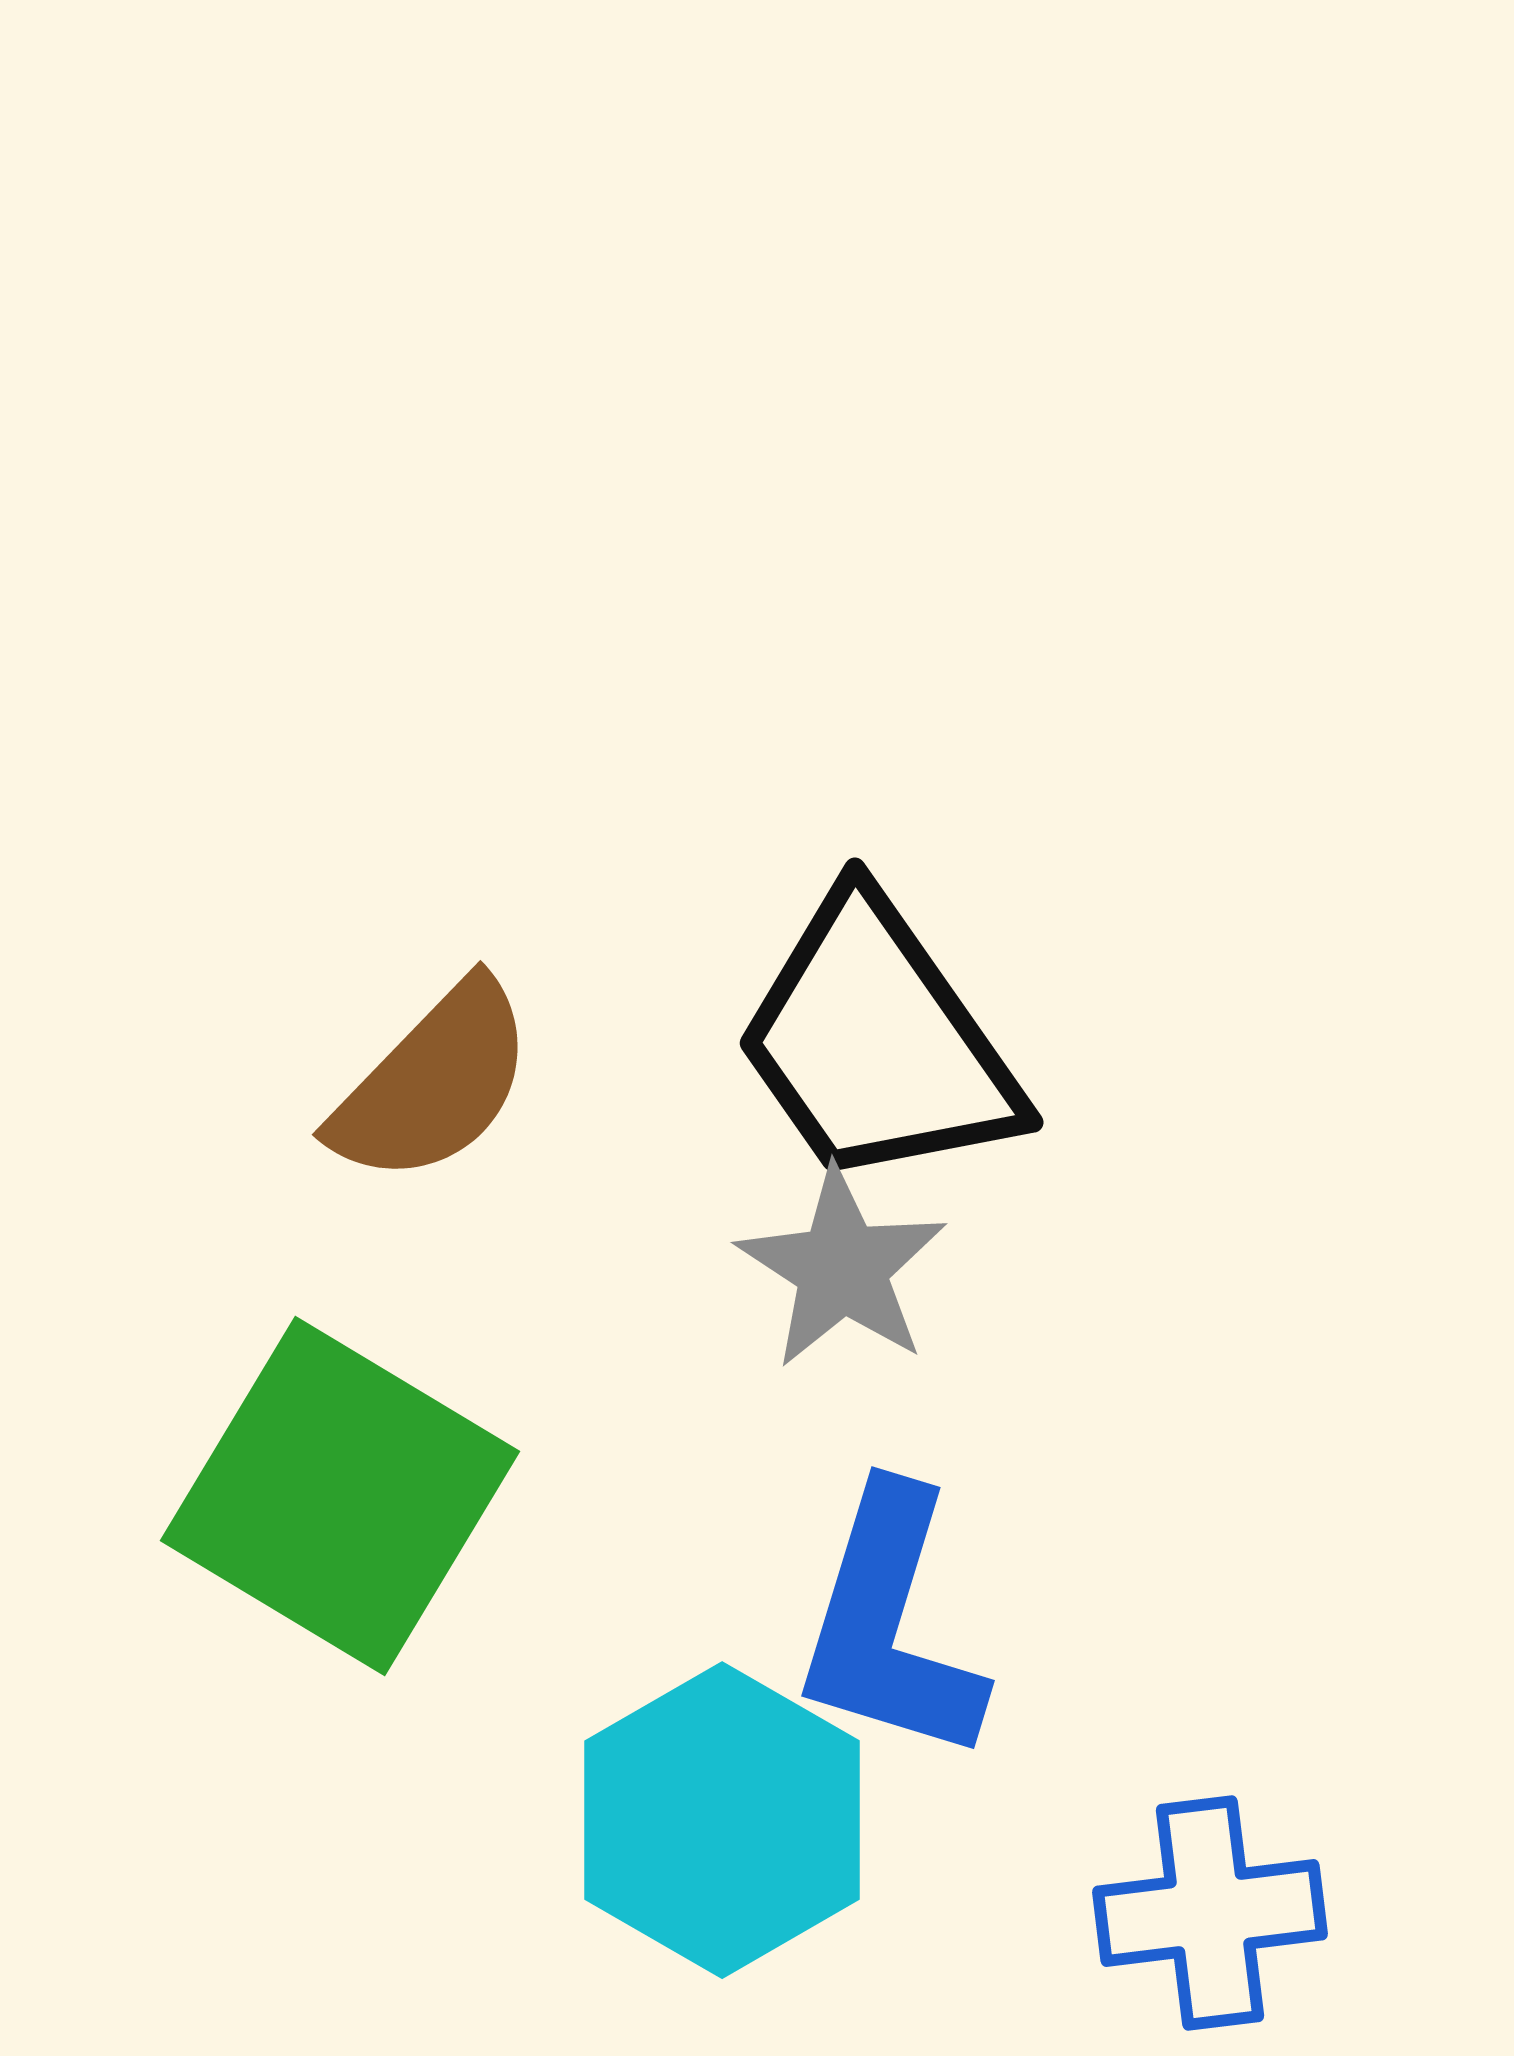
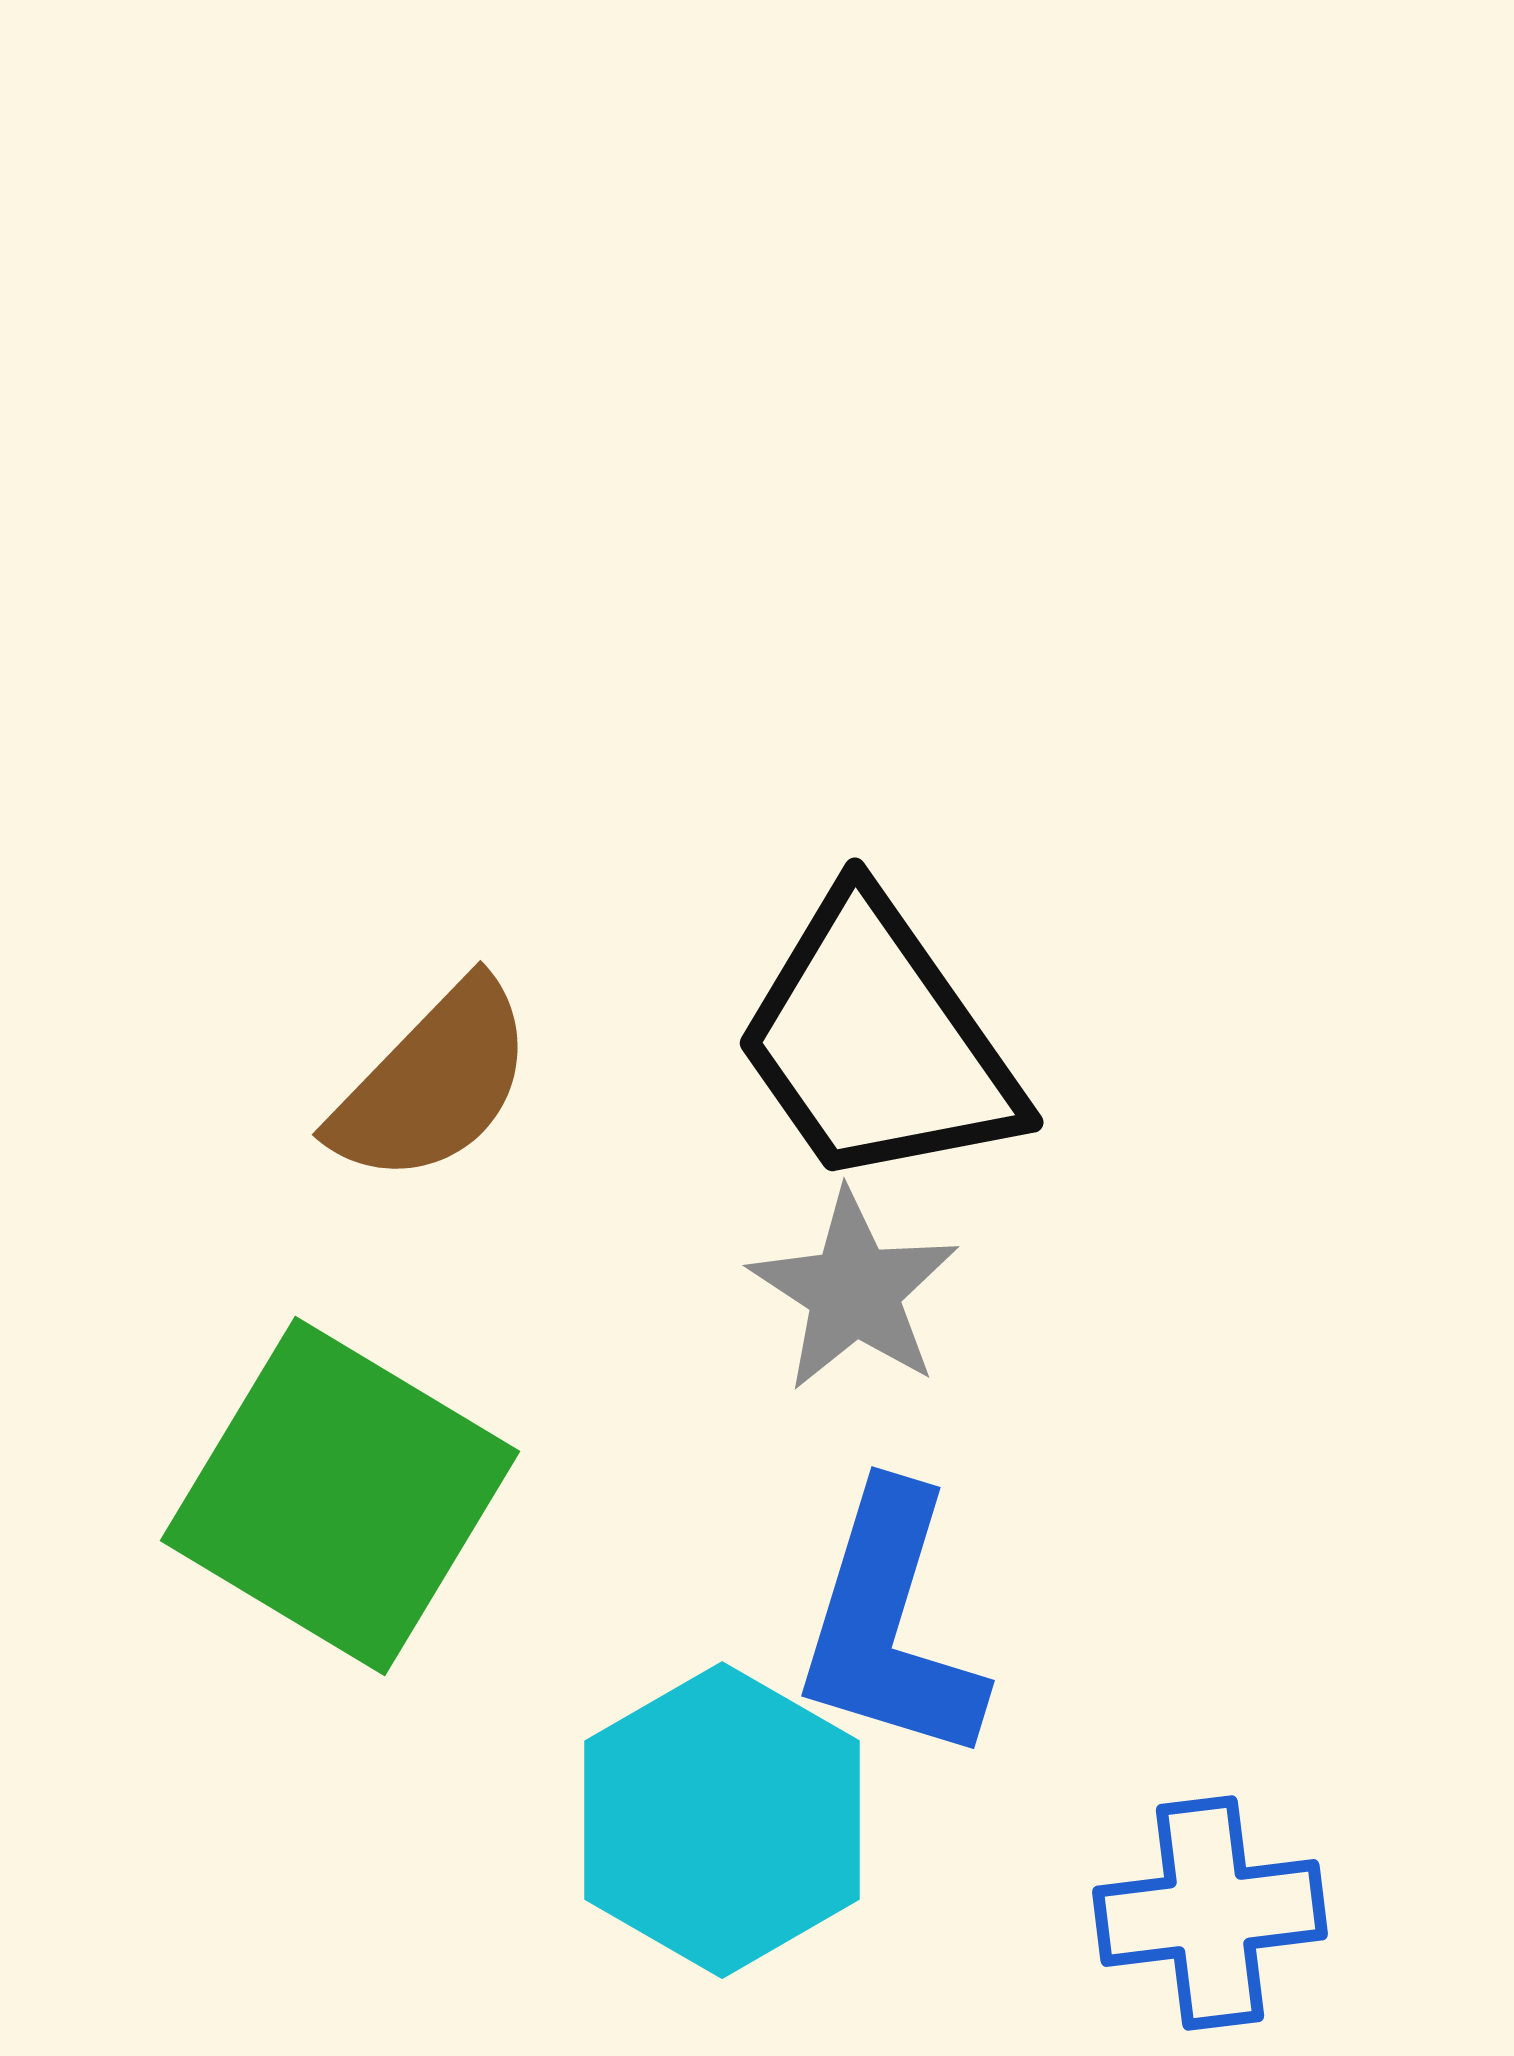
gray star: moved 12 px right, 23 px down
